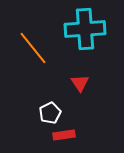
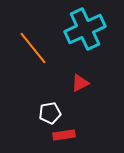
cyan cross: rotated 21 degrees counterclockwise
red triangle: rotated 36 degrees clockwise
white pentagon: rotated 15 degrees clockwise
